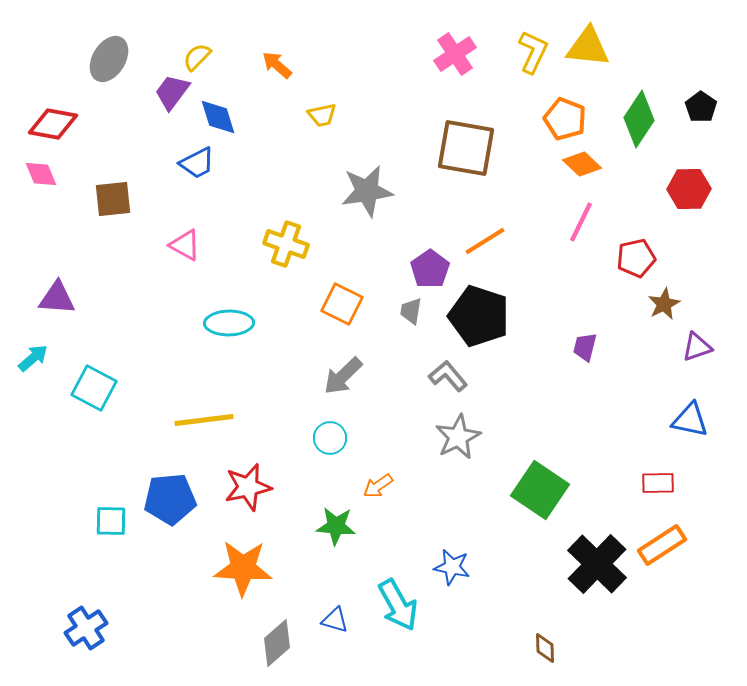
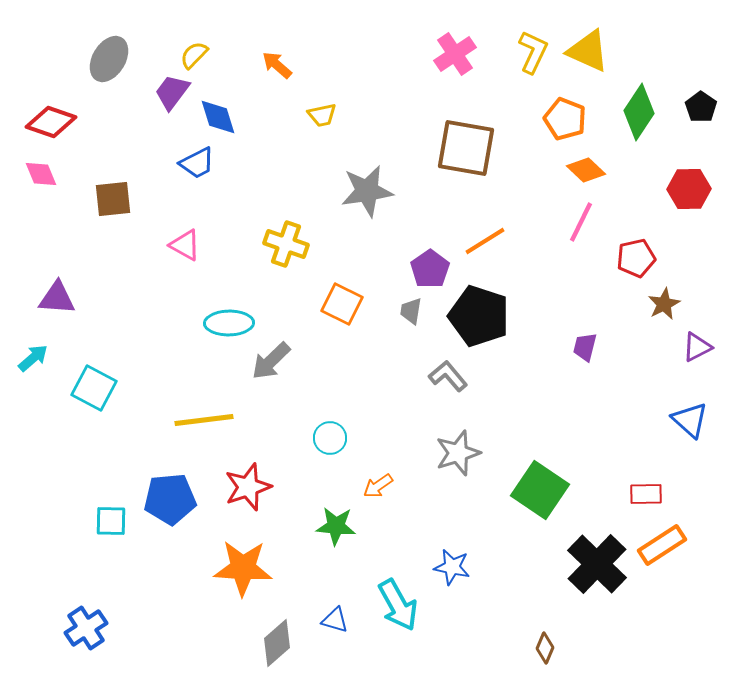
yellow triangle at (588, 47): moved 4 px down; rotated 18 degrees clockwise
yellow semicircle at (197, 57): moved 3 px left, 2 px up
green diamond at (639, 119): moved 7 px up
red diamond at (53, 124): moved 2 px left, 2 px up; rotated 9 degrees clockwise
orange diamond at (582, 164): moved 4 px right, 6 px down
purple triangle at (697, 347): rotated 8 degrees counterclockwise
gray arrow at (343, 376): moved 72 px left, 15 px up
blue triangle at (690, 420): rotated 30 degrees clockwise
gray star at (458, 437): moved 16 px down; rotated 9 degrees clockwise
red rectangle at (658, 483): moved 12 px left, 11 px down
red star at (248, 487): rotated 6 degrees counterclockwise
brown diamond at (545, 648): rotated 24 degrees clockwise
